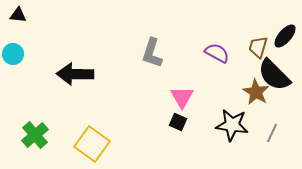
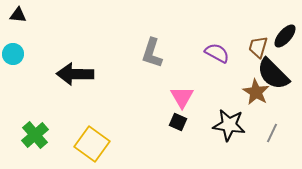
black semicircle: moved 1 px left, 1 px up
black star: moved 3 px left
